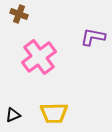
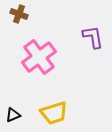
purple L-shape: rotated 70 degrees clockwise
yellow trapezoid: rotated 16 degrees counterclockwise
